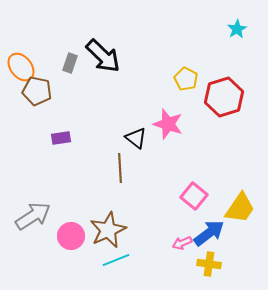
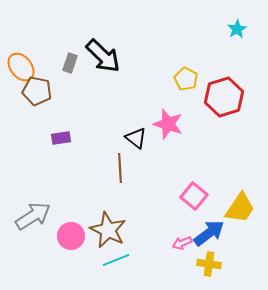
brown star: rotated 21 degrees counterclockwise
